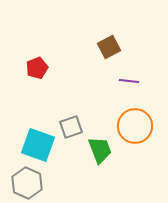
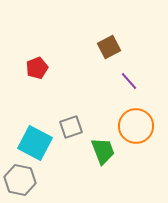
purple line: rotated 42 degrees clockwise
orange circle: moved 1 px right
cyan square: moved 3 px left, 2 px up; rotated 8 degrees clockwise
green trapezoid: moved 3 px right, 1 px down
gray hexagon: moved 7 px left, 3 px up; rotated 12 degrees counterclockwise
